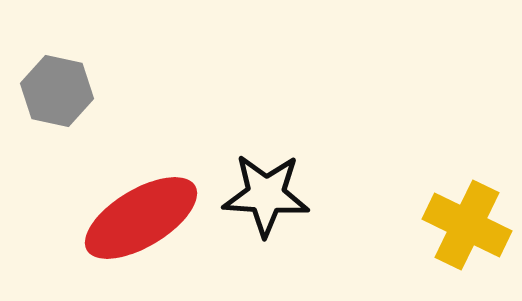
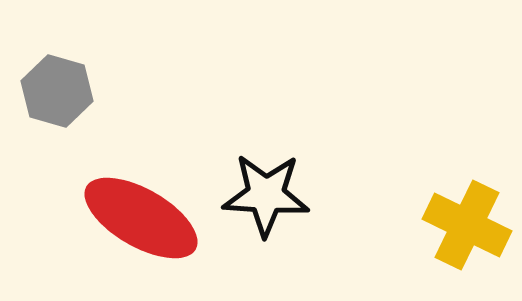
gray hexagon: rotated 4 degrees clockwise
red ellipse: rotated 61 degrees clockwise
